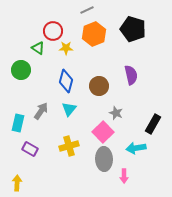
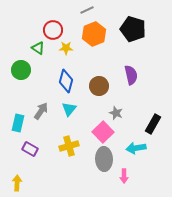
red circle: moved 1 px up
